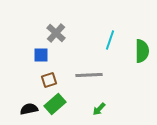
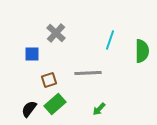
blue square: moved 9 px left, 1 px up
gray line: moved 1 px left, 2 px up
black semicircle: rotated 42 degrees counterclockwise
